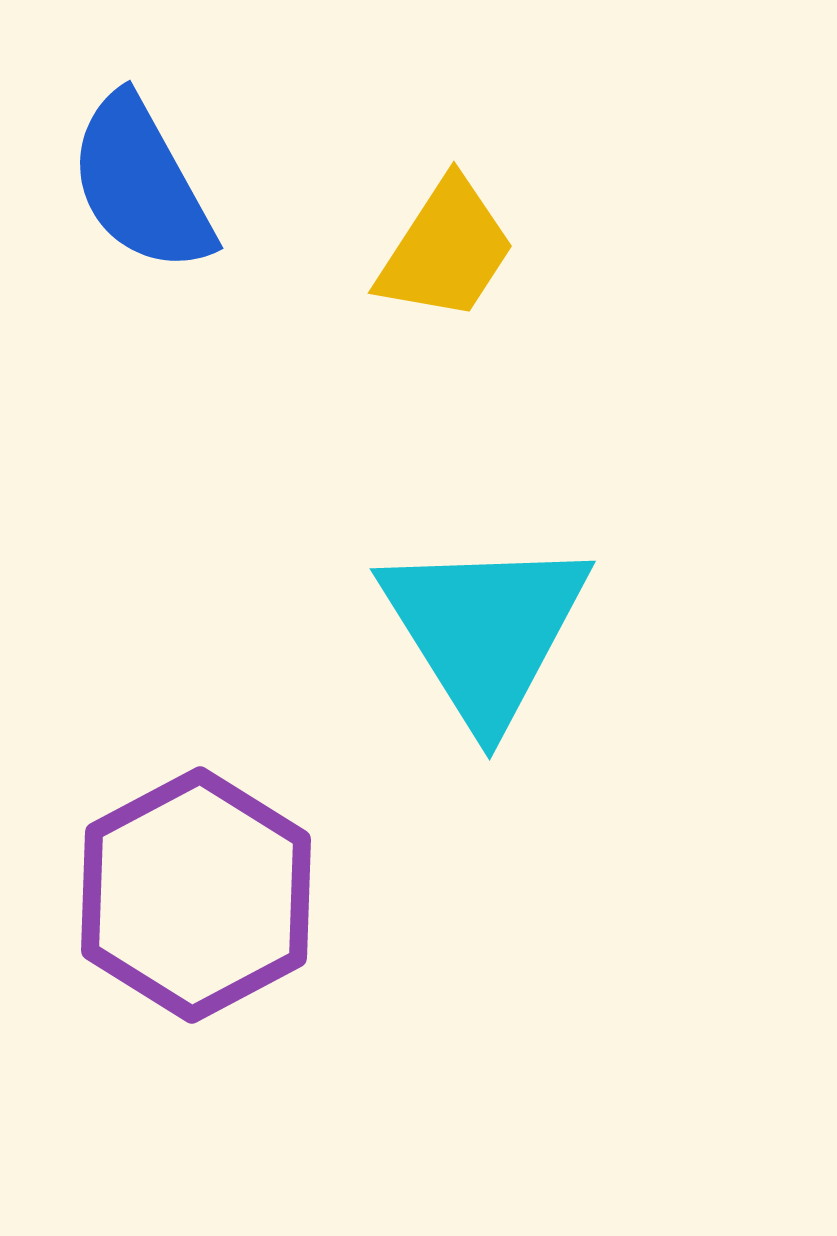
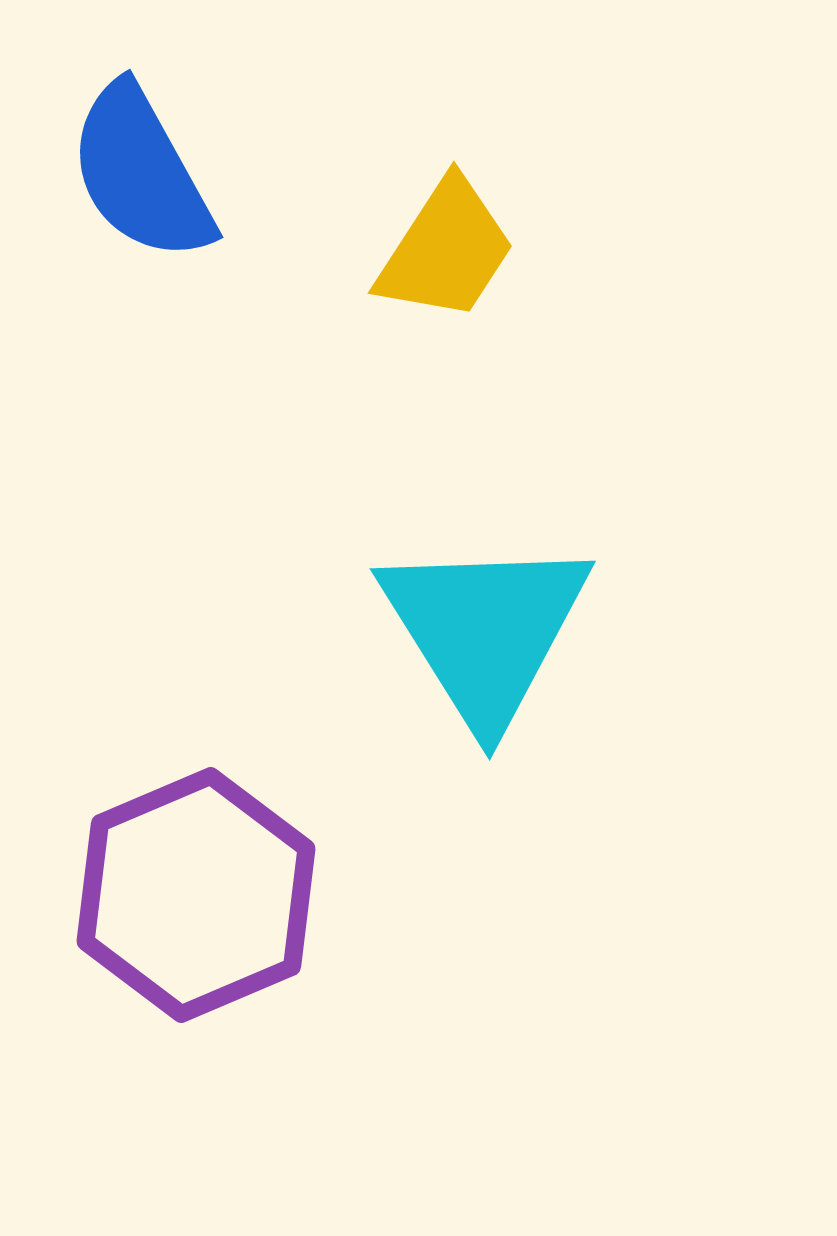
blue semicircle: moved 11 px up
purple hexagon: rotated 5 degrees clockwise
